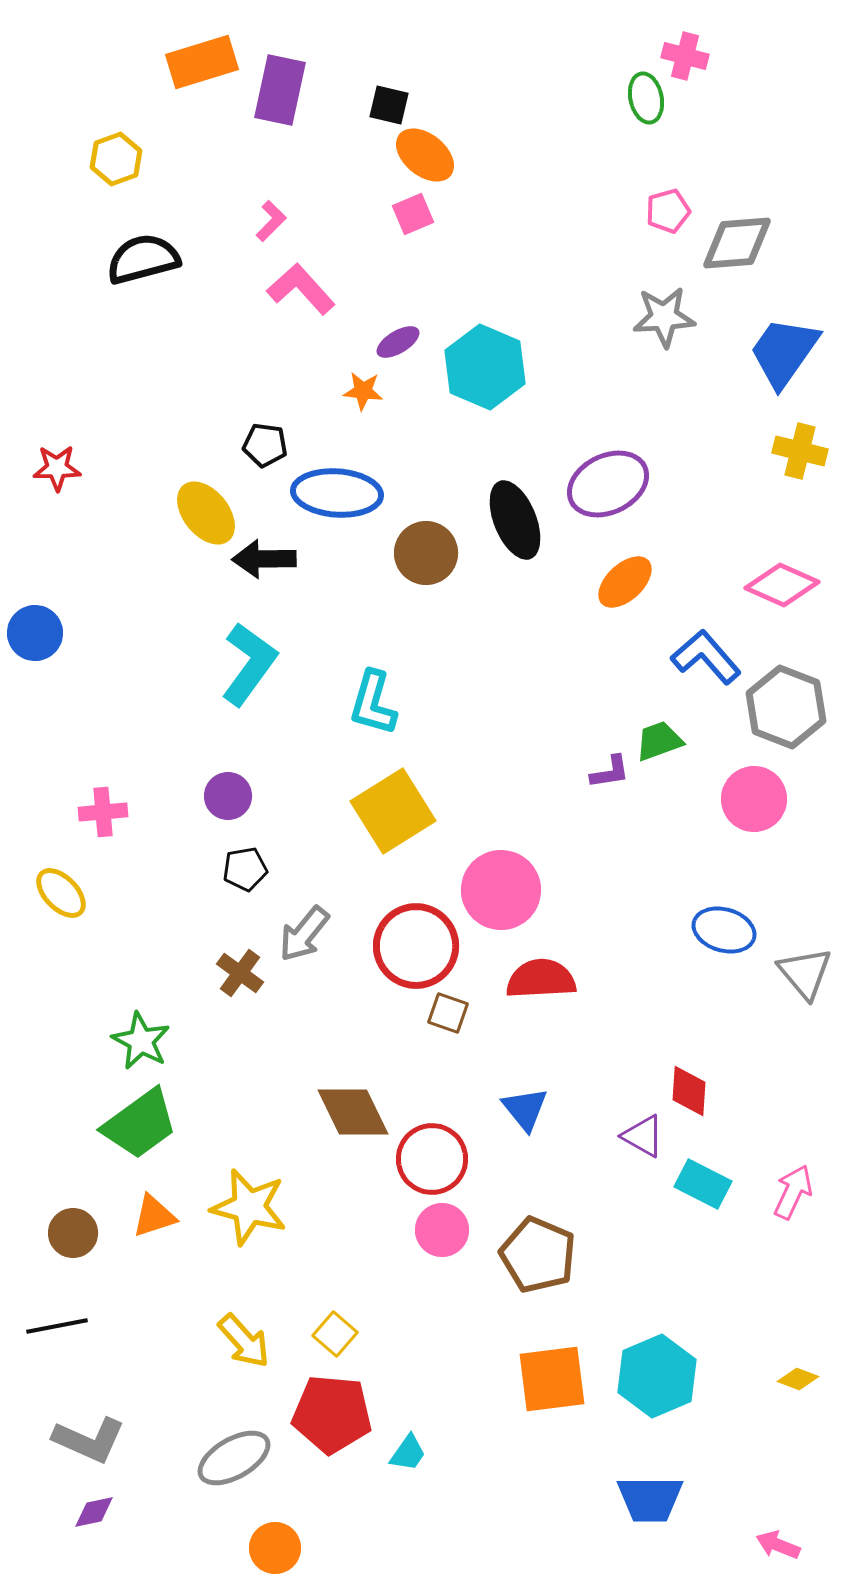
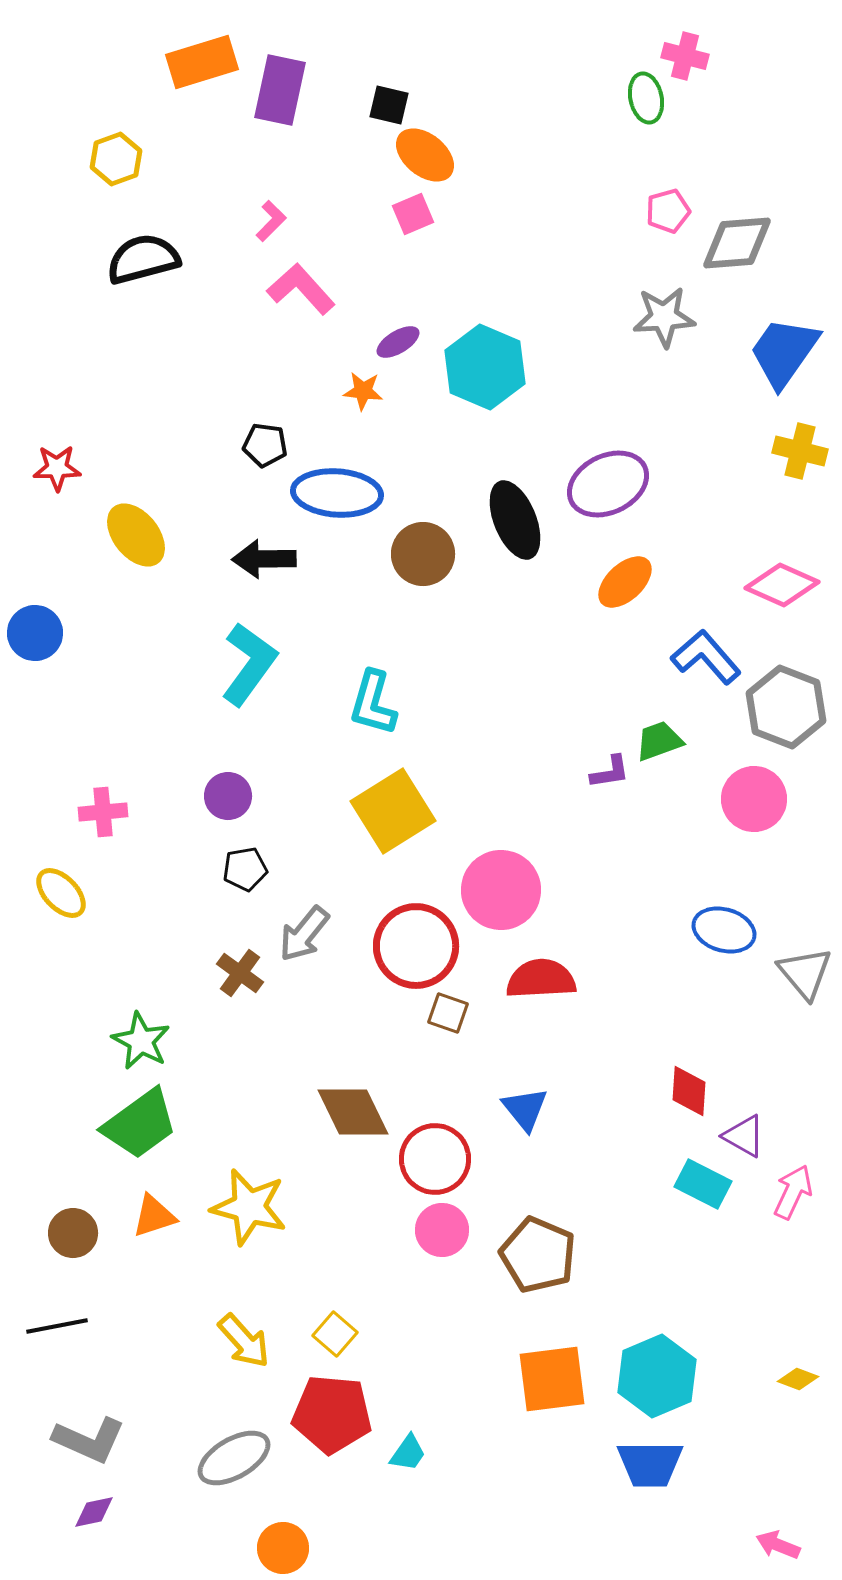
yellow ellipse at (206, 513): moved 70 px left, 22 px down
brown circle at (426, 553): moved 3 px left, 1 px down
purple triangle at (643, 1136): moved 101 px right
red circle at (432, 1159): moved 3 px right
blue trapezoid at (650, 1499): moved 35 px up
orange circle at (275, 1548): moved 8 px right
